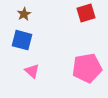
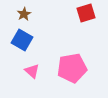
blue square: rotated 15 degrees clockwise
pink pentagon: moved 15 px left
